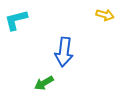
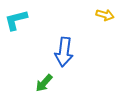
green arrow: rotated 18 degrees counterclockwise
